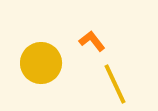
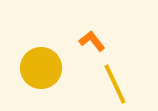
yellow circle: moved 5 px down
